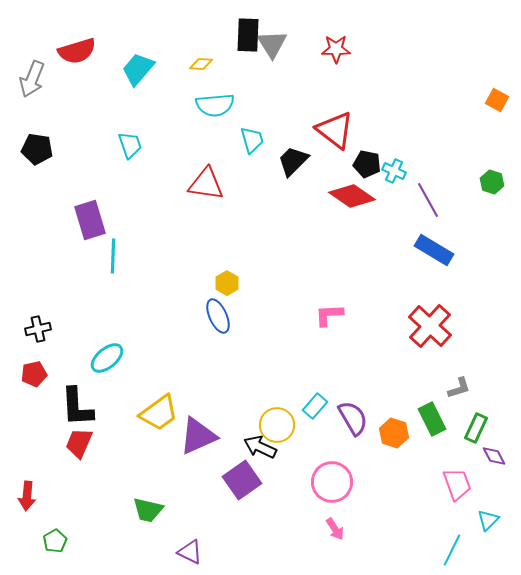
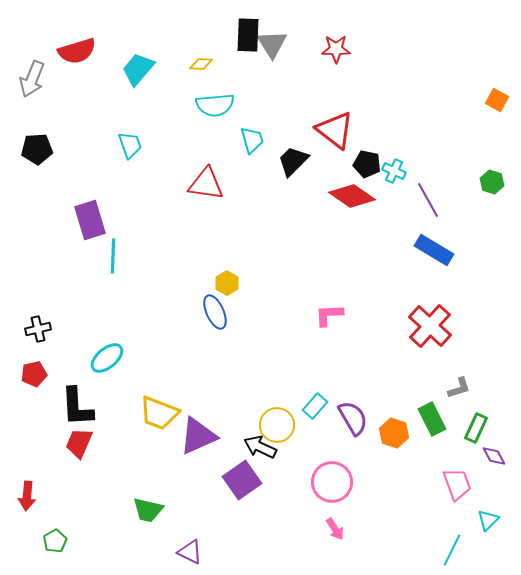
black pentagon at (37, 149): rotated 12 degrees counterclockwise
blue ellipse at (218, 316): moved 3 px left, 4 px up
yellow trapezoid at (159, 413): rotated 57 degrees clockwise
